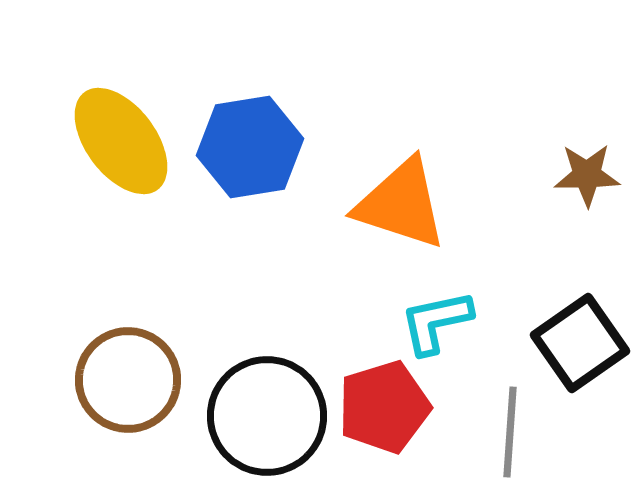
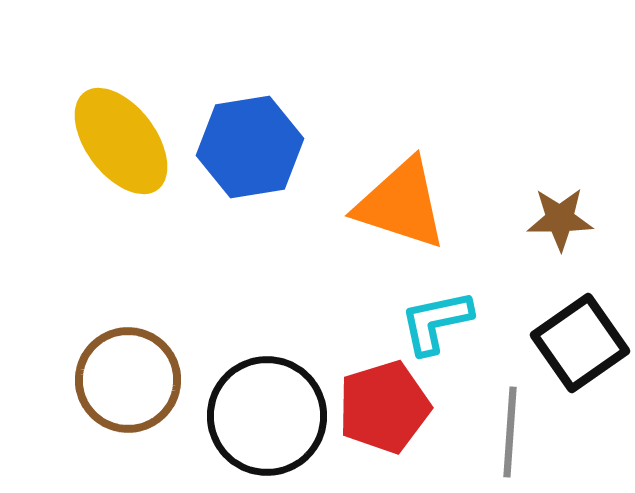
brown star: moved 27 px left, 44 px down
